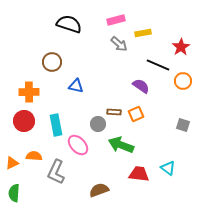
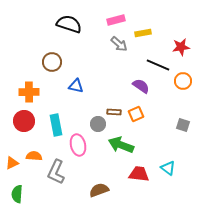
red star: rotated 24 degrees clockwise
pink ellipse: rotated 30 degrees clockwise
green semicircle: moved 3 px right, 1 px down
